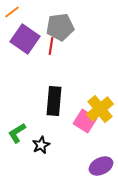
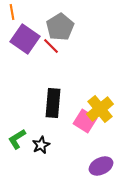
orange line: rotated 63 degrees counterclockwise
gray pentagon: rotated 24 degrees counterclockwise
red line: rotated 54 degrees counterclockwise
black rectangle: moved 1 px left, 2 px down
green L-shape: moved 6 px down
